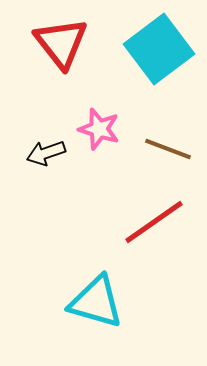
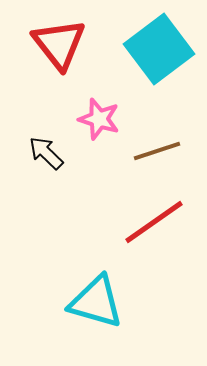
red triangle: moved 2 px left, 1 px down
pink star: moved 10 px up
brown line: moved 11 px left, 2 px down; rotated 39 degrees counterclockwise
black arrow: rotated 63 degrees clockwise
